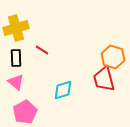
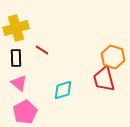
pink triangle: moved 3 px right, 1 px down
